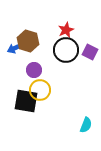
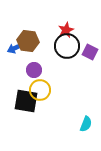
brown hexagon: rotated 10 degrees counterclockwise
black circle: moved 1 px right, 4 px up
cyan semicircle: moved 1 px up
